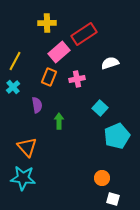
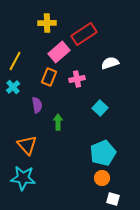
green arrow: moved 1 px left, 1 px down
cyan pentagon: moved 14 px left, 17 px down
orange triangle: moved 2 px up
